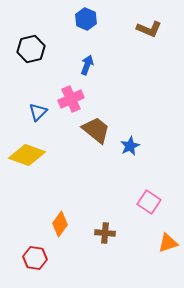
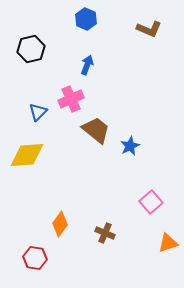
yellow diamond: rotated 24 degrees counterclockwise
pink square: moved 2 px right; rotated 15 degrees clockwise
brown cross: rotated 18 degrees clockwise
